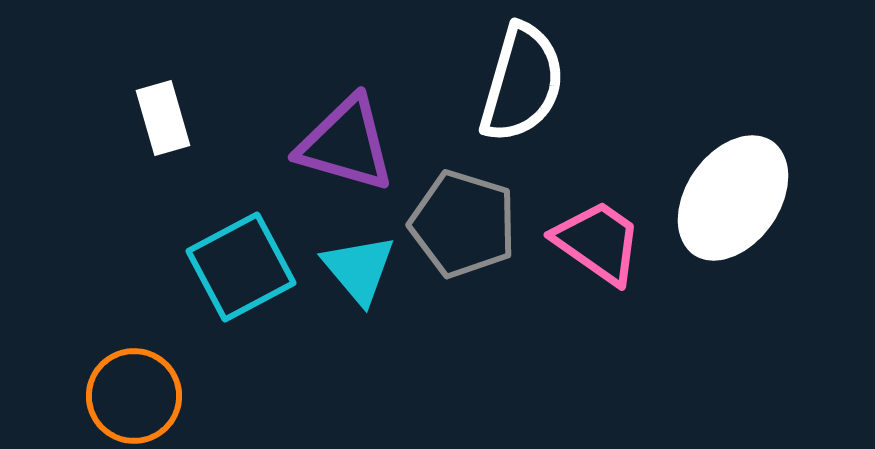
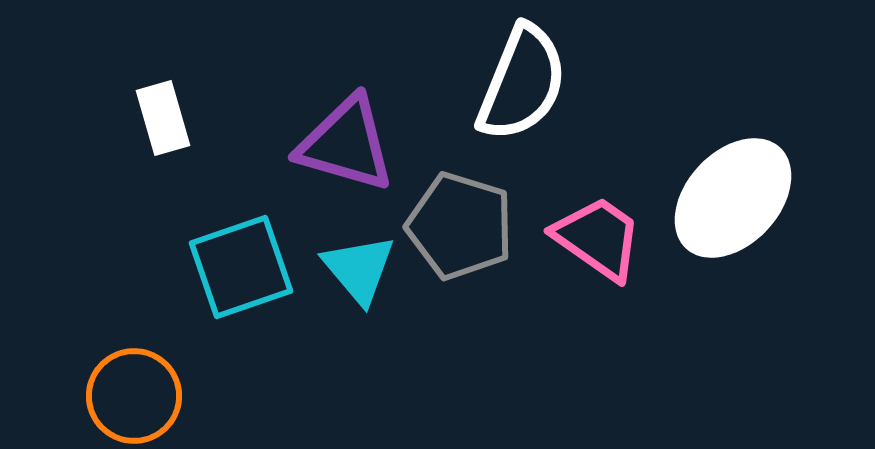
white semicircle: rotated 6 degrees clockwise
white ellipse: rotated 8 degrees clockwise
gray pentagon: moved 3 px left, 2 px down
pink trapezoid: moved 4 px up
cyan square: rotated 9 degrees clockwise
